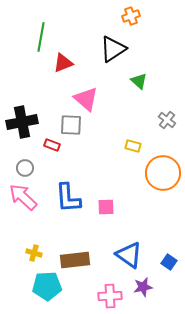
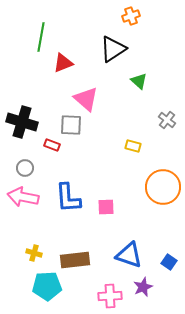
black cross: rotated 28 degrees clockwise
orange circle: moved 14 px down
pink arrow: rotated 32 degrees counterclockwise
blue triangle: rotated 16 degrees counterclockwise
purple star: rotated 12 degrees counterclockwise
